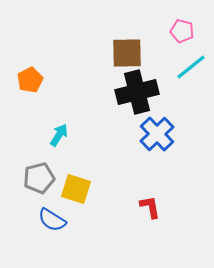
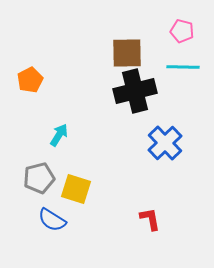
cyan line: moved 8 px left; rotated 40 degrees clockwise
black cross: moved 2 px left, 1 px up
blue cross: moved 8 px right, 9 px down
red L-shape: moved 12 px down
